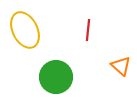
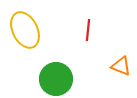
orange triangle: rotated 20 degrees counterclockwise
green circle: moved 2 px down
